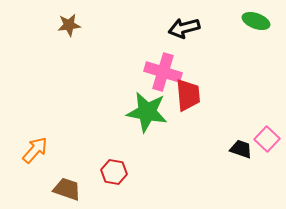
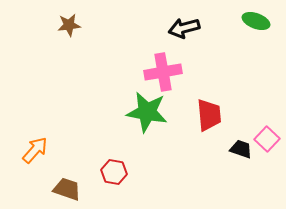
pink cross: rotated 27 degrees counterclockwise
red trapezoid: moved 21 px right, 20 px down
